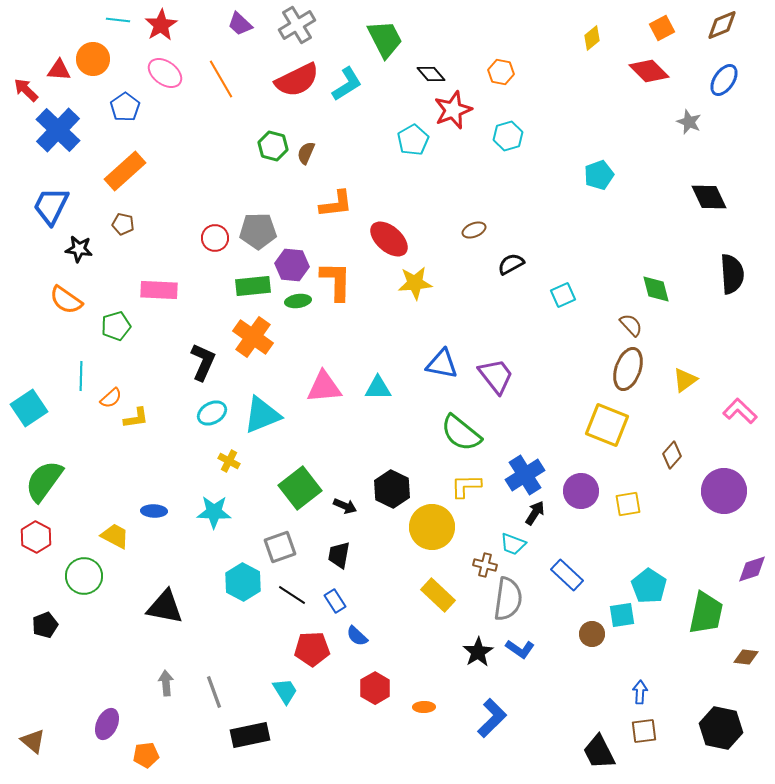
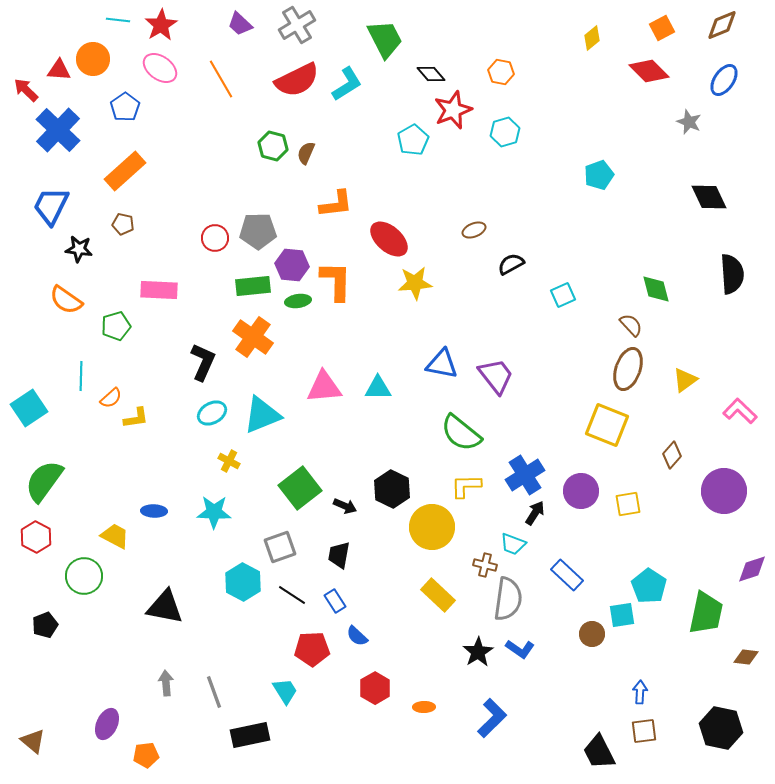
pink ellipse at (165, 73): moved 5 px left, 5 px up
cyan hexagon at (508, 136): moved 3 px left, 4 px up
